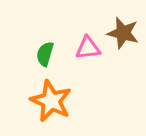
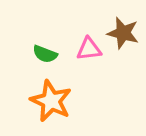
pink triangle: moved 1 px right, 1 px down
green semicircle: rotated 85 degrees counterclockwise
